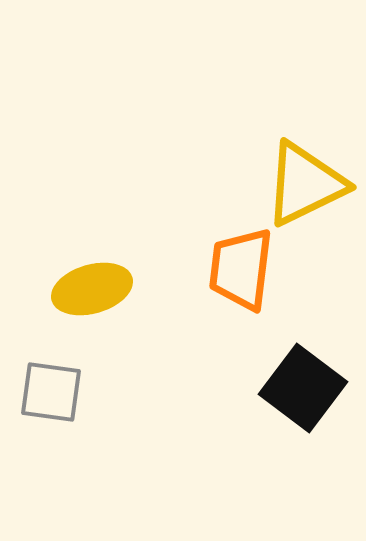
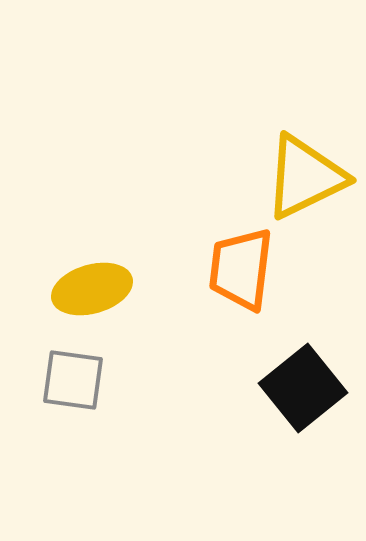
yellow triangle: moved 7 px up
black square: rotated 14 degrees clockwise
gray square: moved 22 px right, 12 px up
